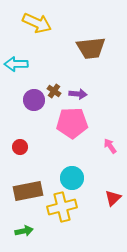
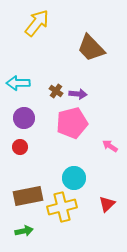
yellow arrow: rotated 76 degrees counterclockwise
brown trapezoid: rotated 52 degrees clockwise
cyan arrow: moved 2 px right, 19 px down
brown cross: moved 2 px right
purple circle: moved 10 px left, 18 px down
pink pentagon: rotated 12 degrees counterclockwise
pink arrow: rotated 21 degrees counterclockwise
cyan circle: moved 2 px right
brown rectangle: moved 5 px down
red triangle: moved 6 px left, 6 px down
